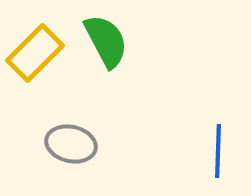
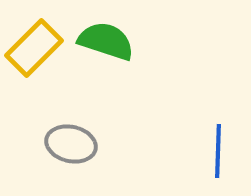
green semicircle: rotated 44 degrees counterclockwise
yellow rectangle: moved 1 px left, 5 px up
